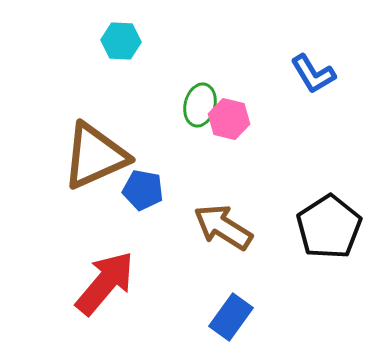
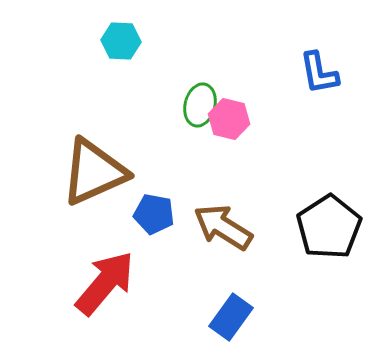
blue L-shape: moved 6 px right, 1 px up; rotated 21 degrees clockwise
brown triangle: moved 1 px left, 16 px down
blue pentagon: moved 11 px right, 24 px down
